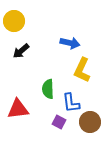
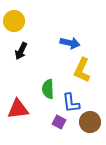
black arrow: rotated 24 degrees counterclockwise
